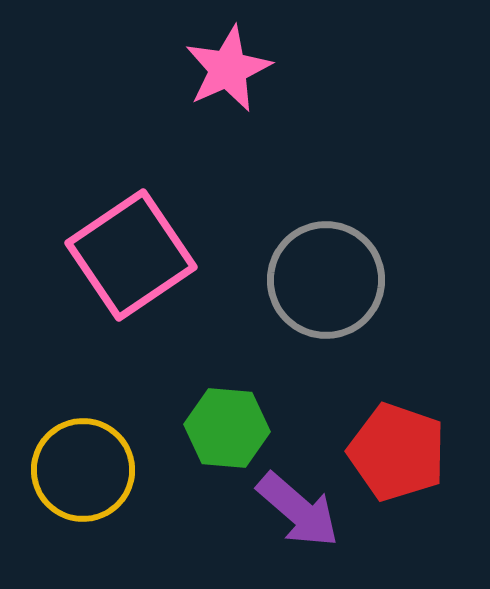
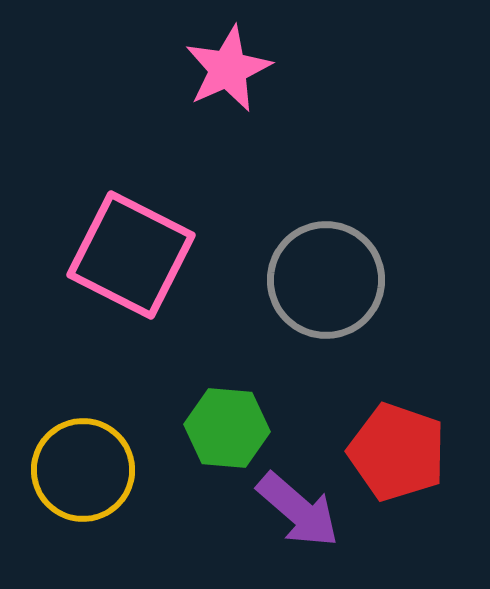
pink square: rotated 29 degrees counterclockwise
